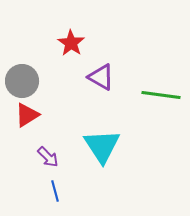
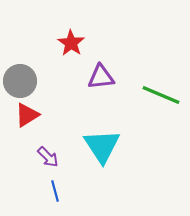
purple triangle: rotated 36 degrees counterclockwise
gray circle: moved 2 px left
green line: rotated 15 degrees clockwise
